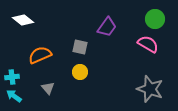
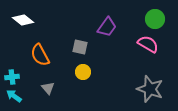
orange semicircle: rotated 95 degrees counterclockwise
yellow circle: moved 3 px right
